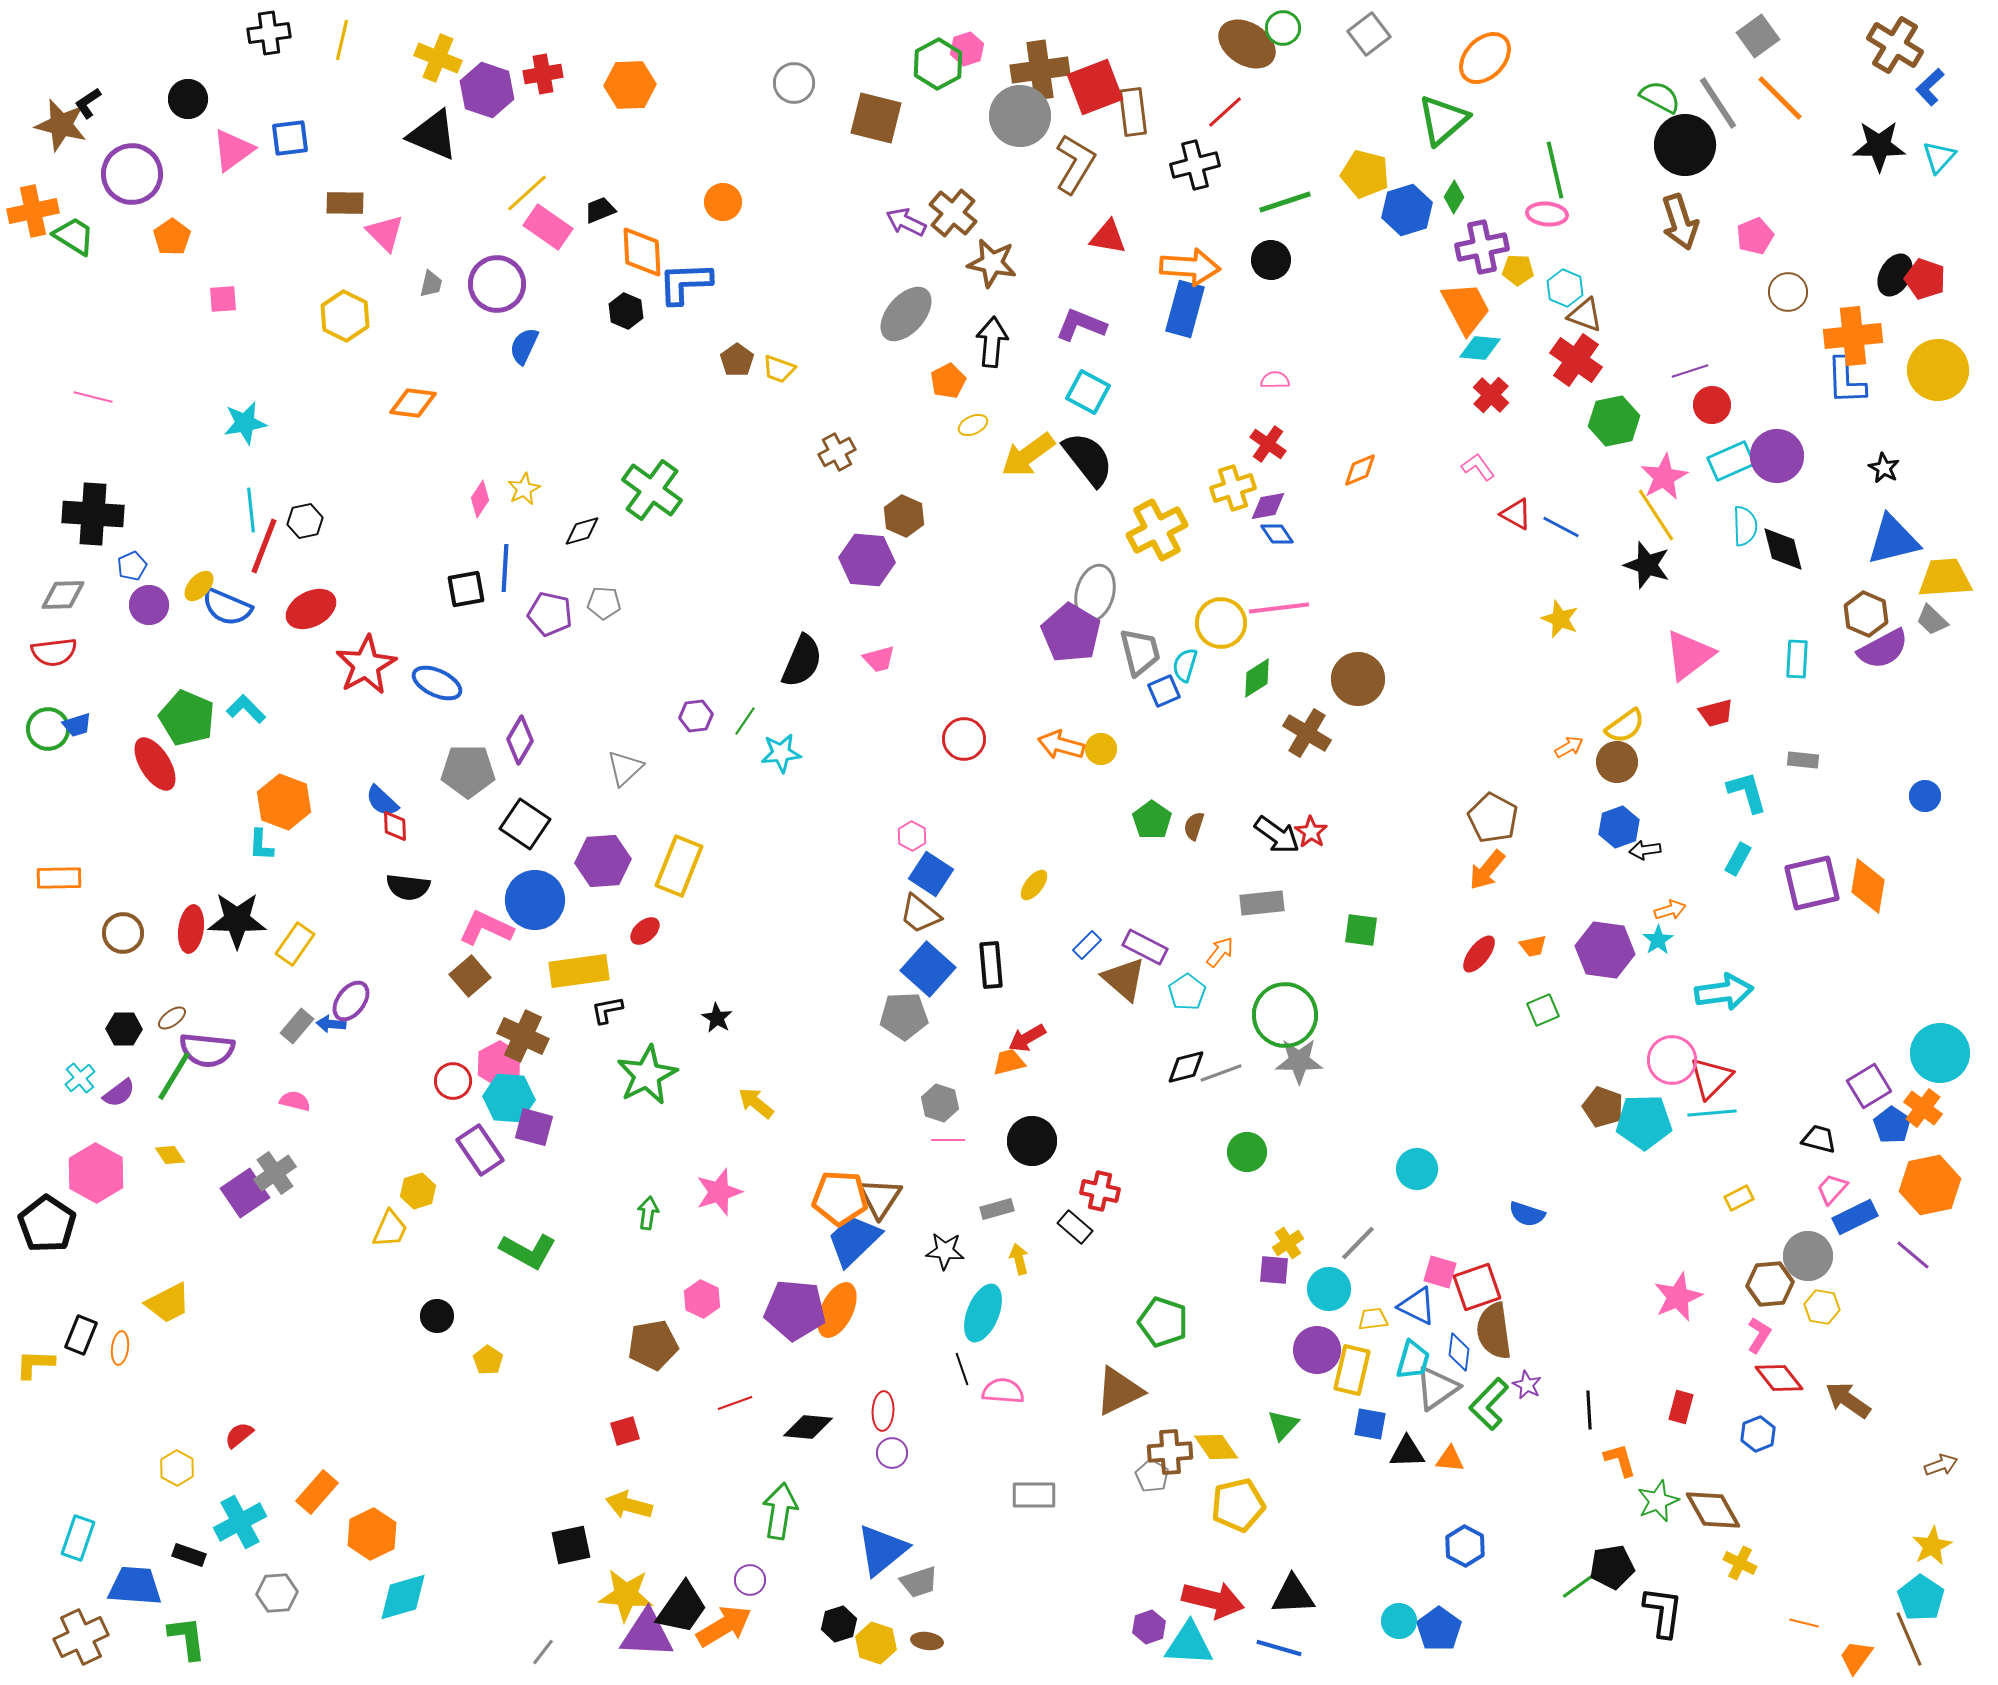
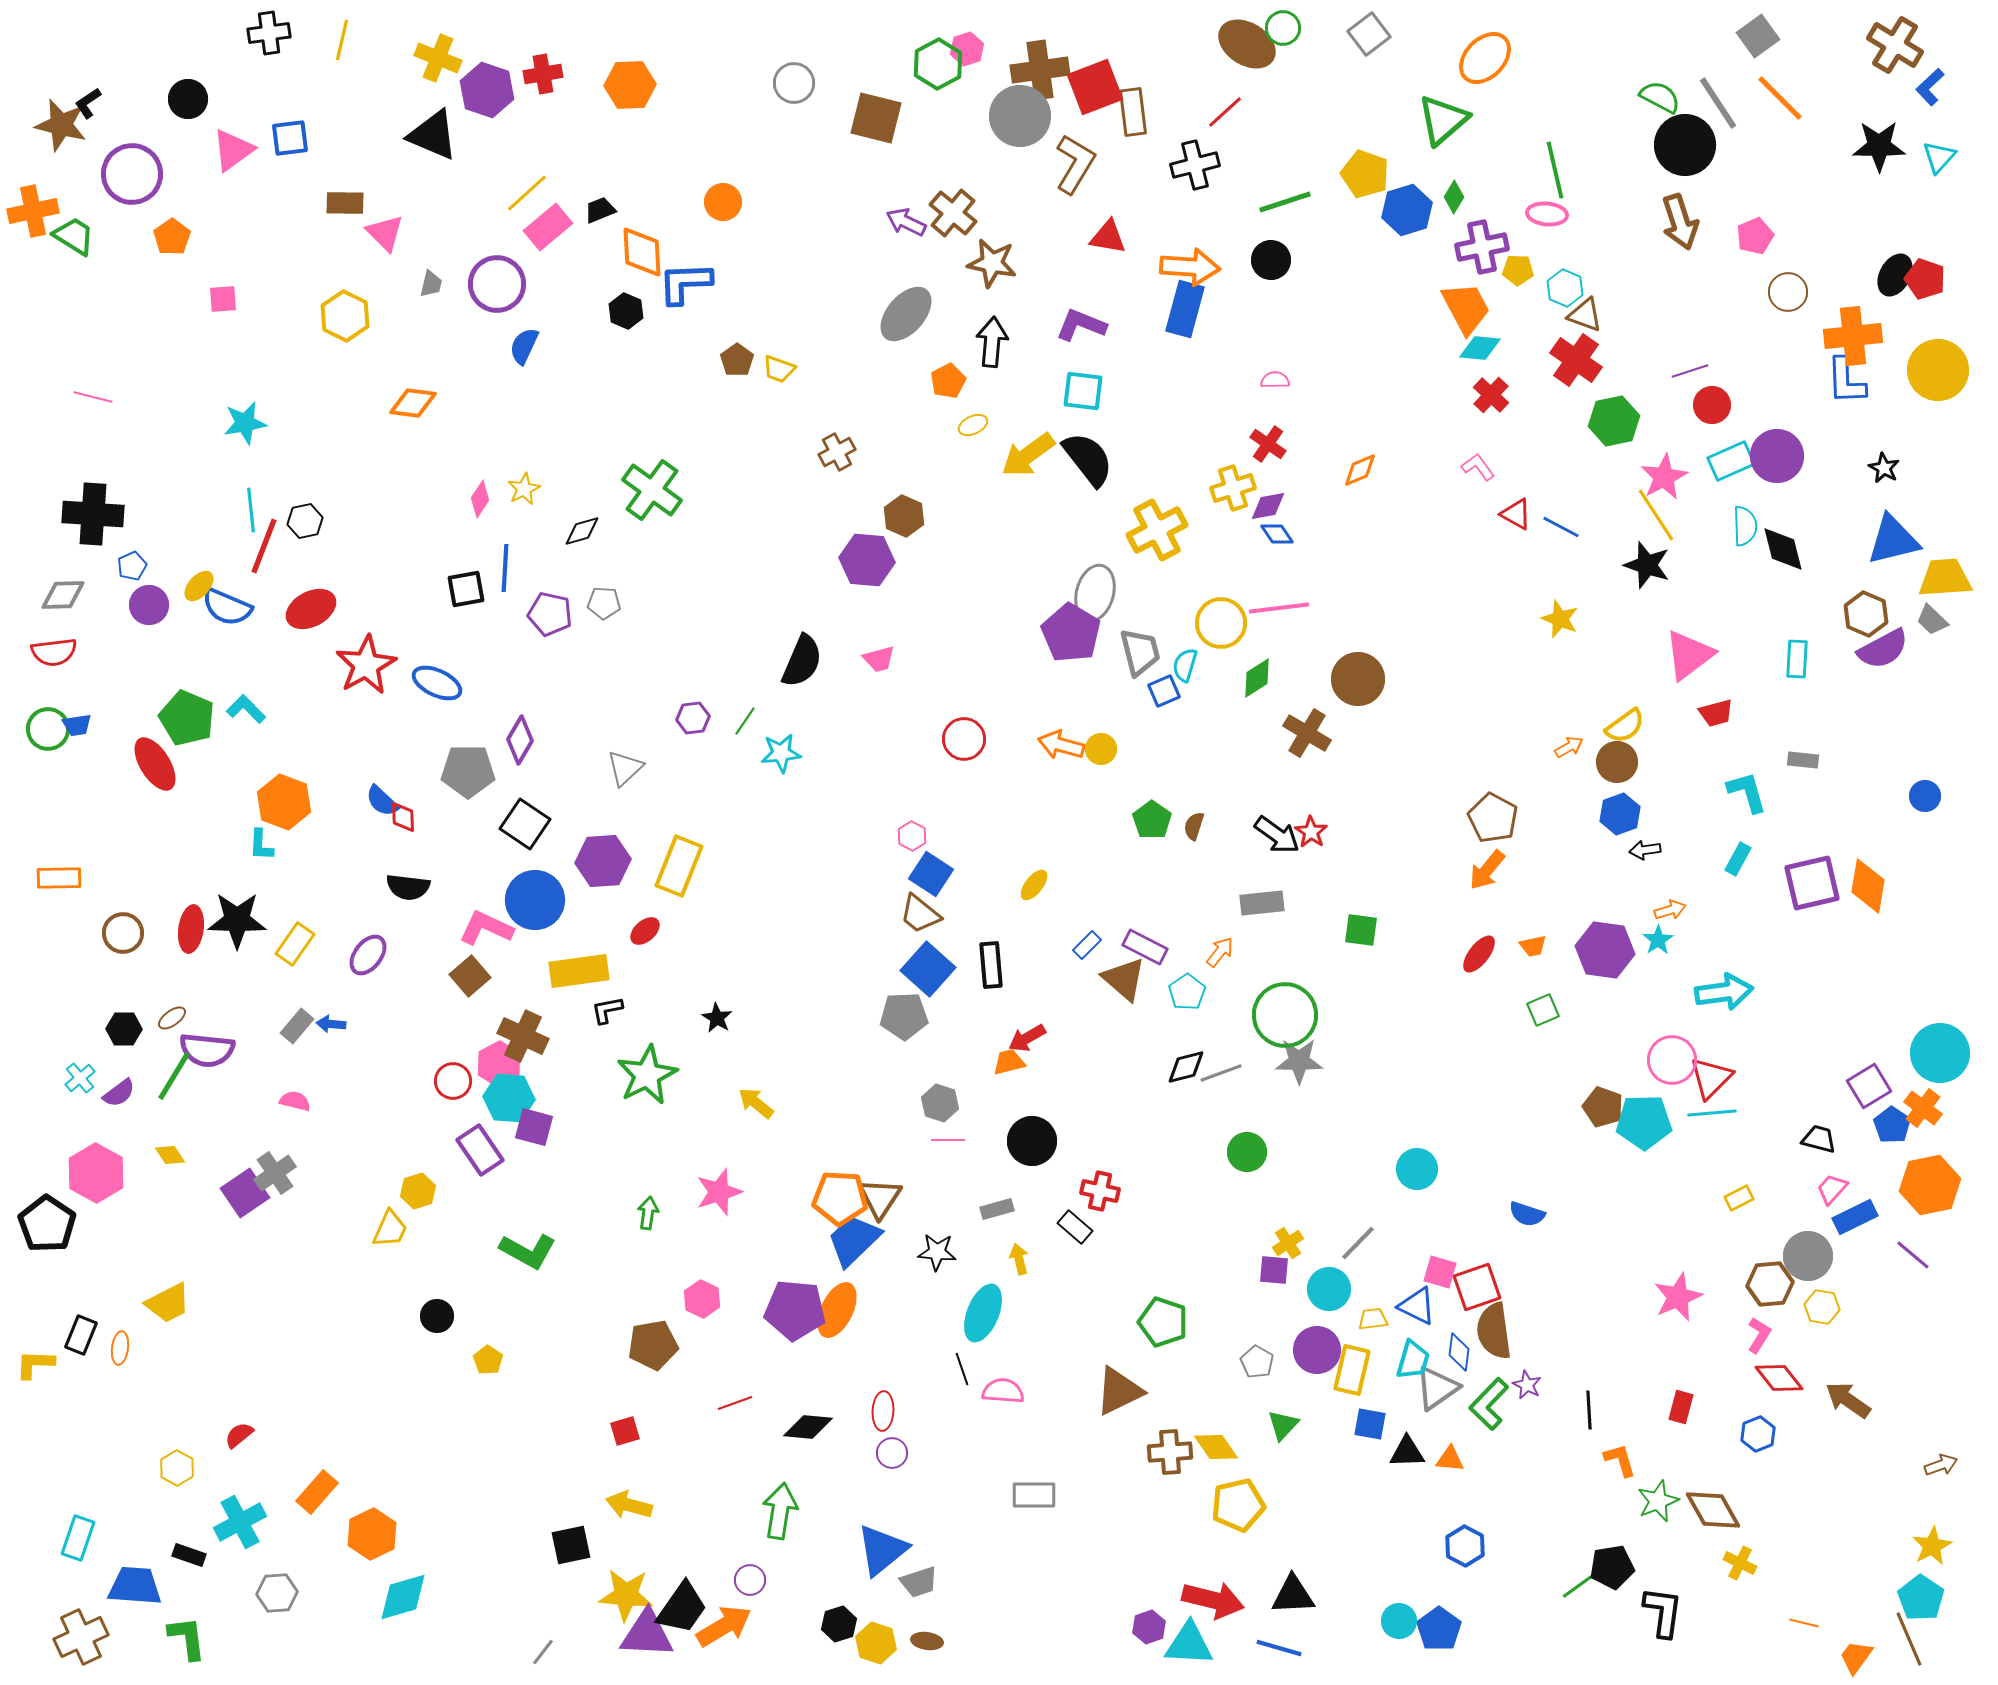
yellow pentagon at (1365, 174): rotated 6 degrees clockwise
pink rectangle at (548, 227): rotated 75 degrees counterclockwise
cyan square at (1088, 392): moved 5 px left, 1 px up; rotated 21 degrees counterclockwise
purple hexagon at (696, 716): moved 3 px left, 2 px down
blue trapezoid at (77, 725): rotated 8 degrees clockwise
red diamond at (395, 826): moved 8 px right, 9 px up
blue hexagon at (1619, 827): moved 1 px right, 13 px up
purple ellipse at (351, 1001): moved 17 px right, 46 px up
black star at (945, 1251): moved 8 px left, 1 px down
gray pentagon at (1152, 1476): moved 105 px right, 114 px up
